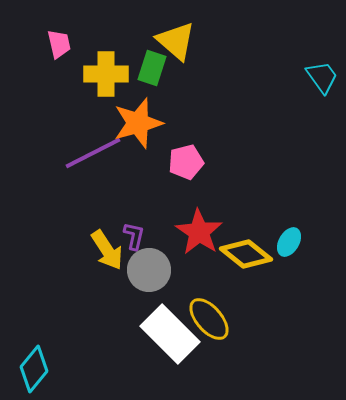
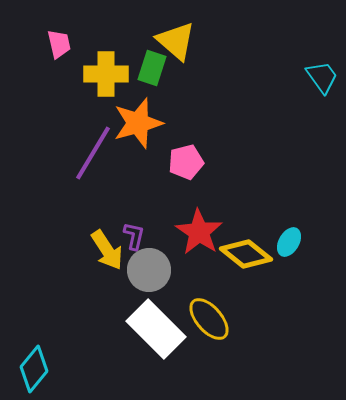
purple line: rotated 32 degrees counterclockwise
white rectangle: moved 14 px left, 5 px up
